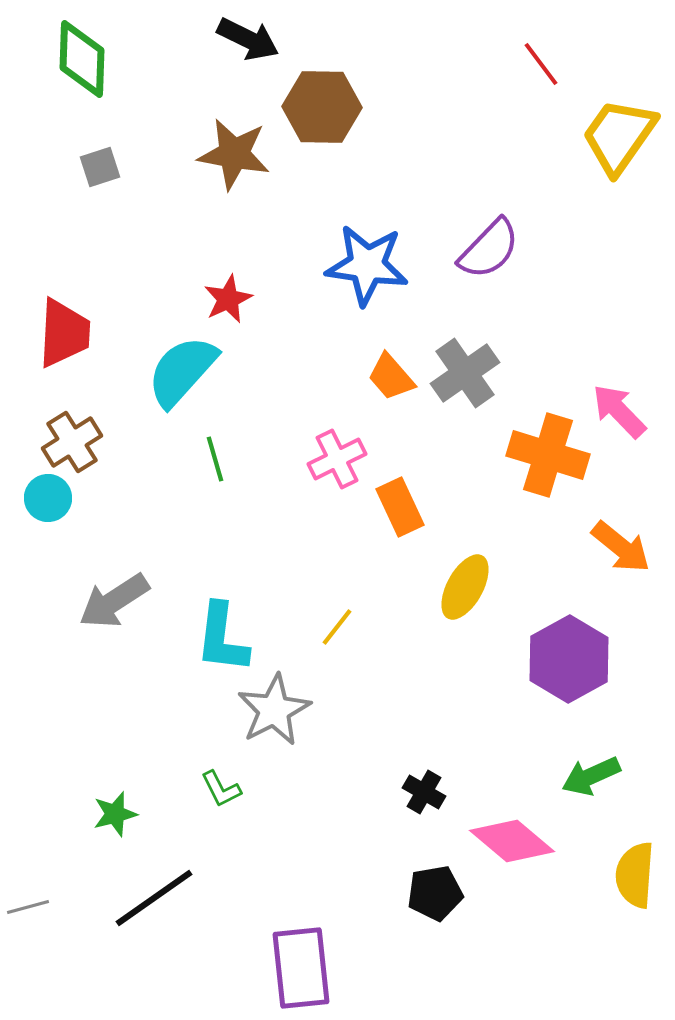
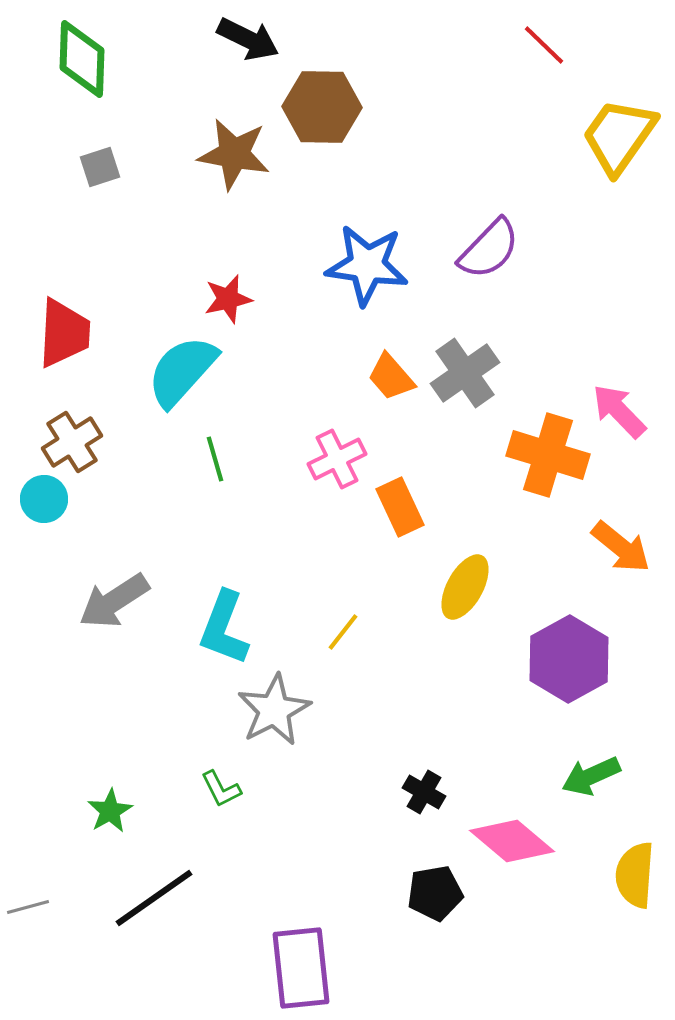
red line: moved 3 px right, 19 px up; rotated 9 degrees counterclockwise
red star: rotated 12 degrees clockwise
cyan circle: moved 4 px left, 1 px down
yellow line: moved 6 px right, 5 px down
cyan L-shape: moved 2 px right, 10 px up; rotated 14 degrees clockwise
green star: moved 5 px left, 3 px up; rotated 15 degrees counterclockwise
